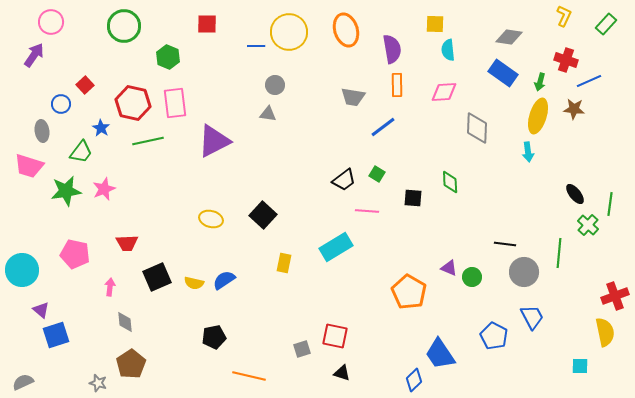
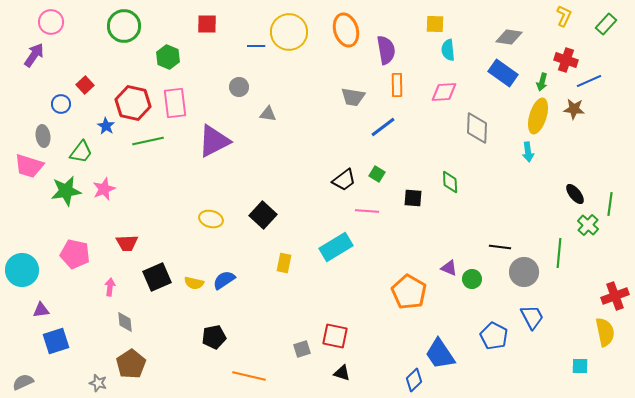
purple semicircle at (392, 49): moved 6 px left, 1 px down
green arrow at (540, 82): moved 2 px right
gray circle at (275, 85): moved 36 px left, 2 px down
blue star at (101, 128): moved 5 px right, 2 px up
gray ellipse at (42, 131): moved 1 px right, 5 px down
black line at (505, 244): moved 5 px left, 3 px down
green circle at (472, 277): moved 2 px down
purple triangle at (41, 310): rotated 48 degrees counterclockwise
blue square at (56, 335): moved 6 px down
